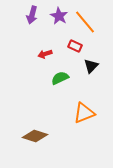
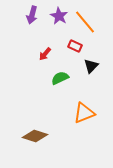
red arrow: rotated 32 degrees counterclockwise
